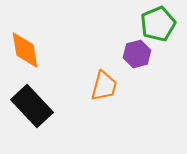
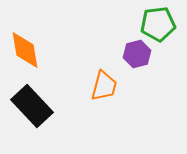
green pentagon: rotated 16 degrees clockwise
